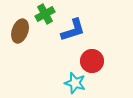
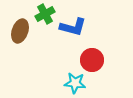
blue L-shape: moved 3 px up; rotated 32 degrees clockwise
red circle: moved 1 px up
cyan star: rotated 10 degrees counterclockwise
